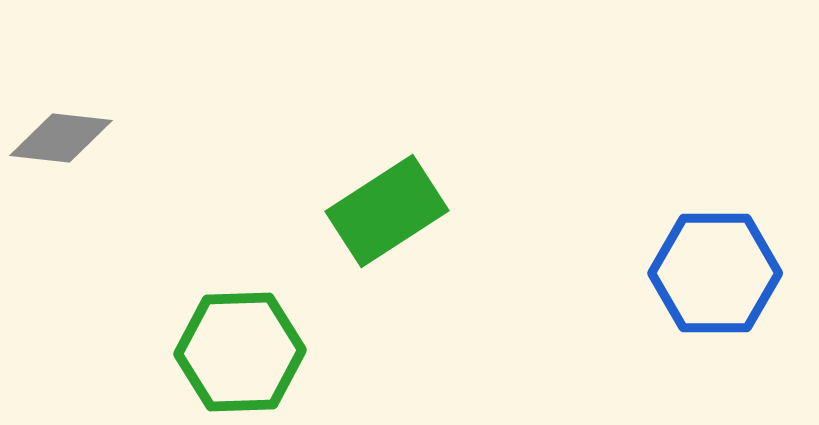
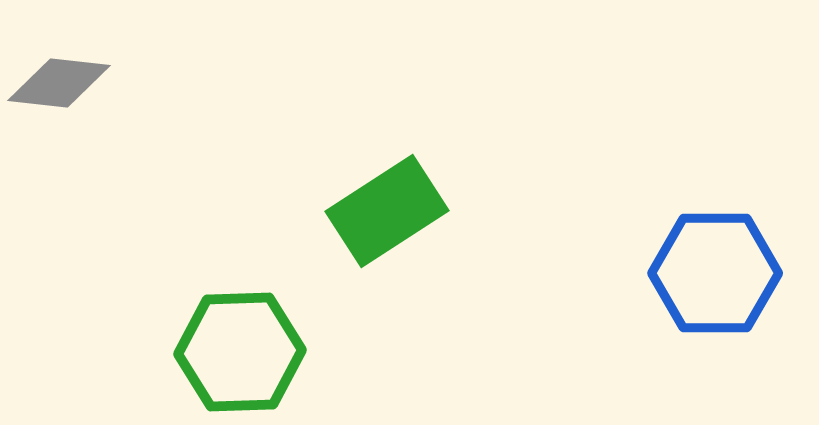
gray diamond: moved 2 px left, 55 px up
